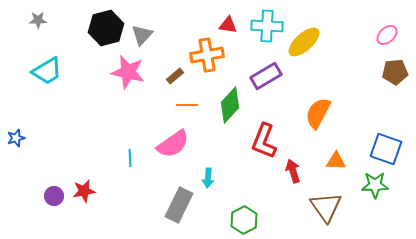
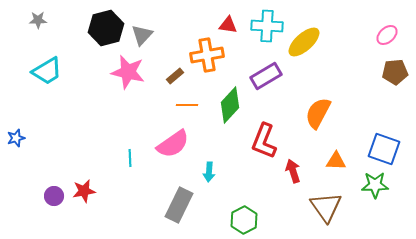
blue square: moved 2 px left
cyan arrow: moved 1 px right, 6 px up
